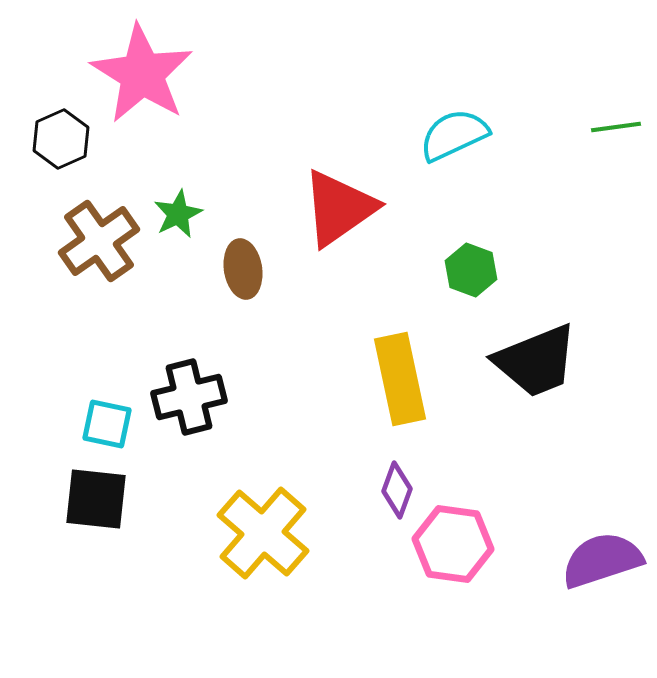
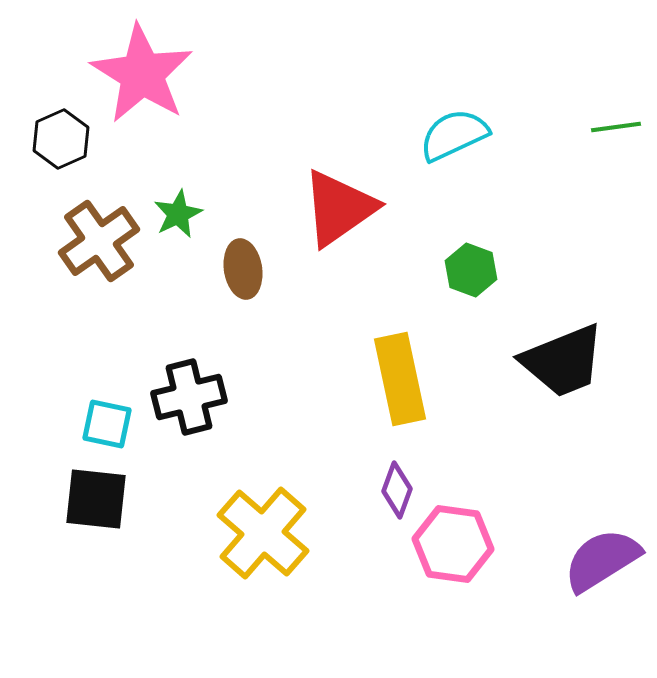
black trapezoid: moved 27 px right
purple semicircle: rotated 14 degrees counterclockwise
